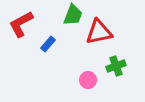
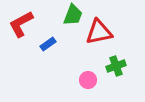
blue rectangle: rotated 14 degrees clockwise
